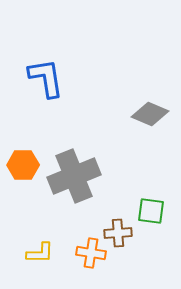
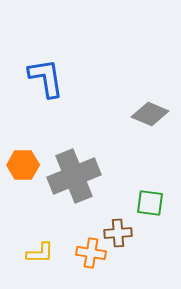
green square: moved 1 px left, 8 px up
